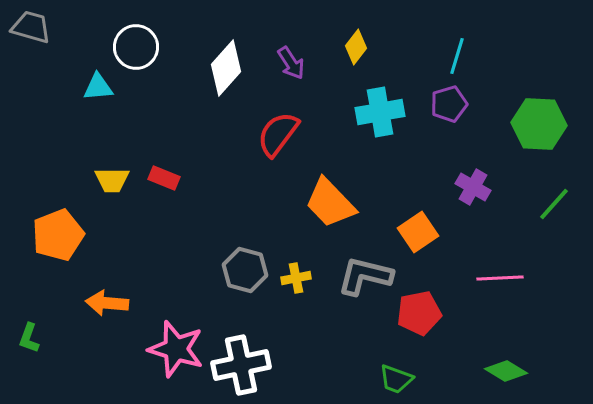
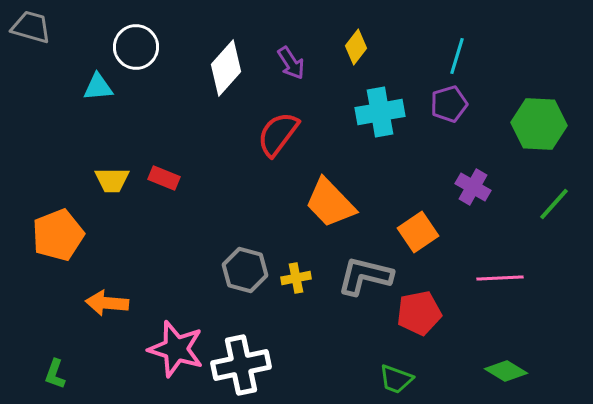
green L-shape: moved 26 px right, 36 px down
